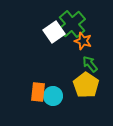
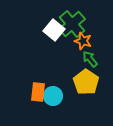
white square: moved 2 px up; rotated 15 degrees counterclockwise
green arrow: moved 5 px up
yellow pentagon: moved 3 px up
